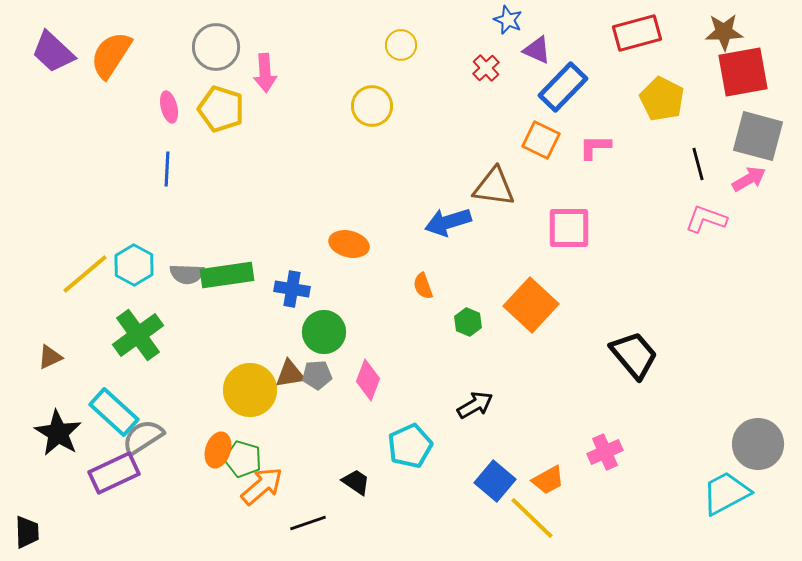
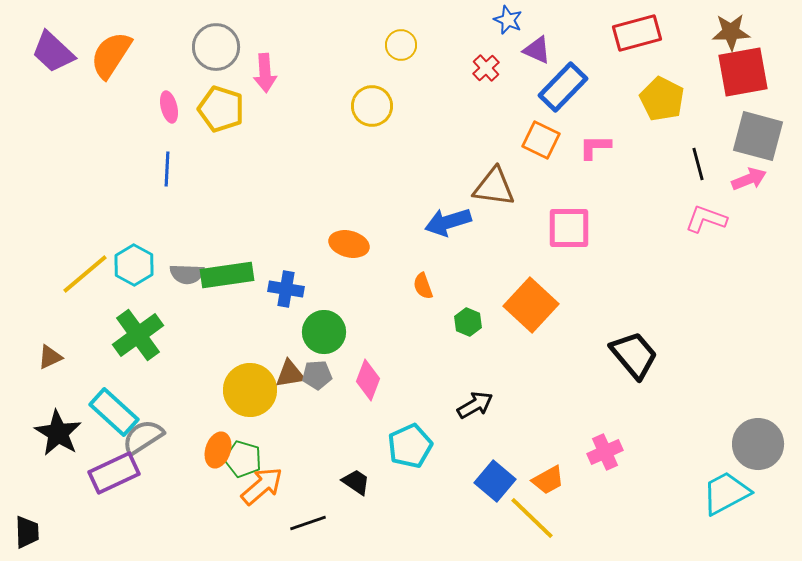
brown star at (724, 32): moved 7 px right
pink arrow at (749, 179): rotated 8 degrees clockwise
blue cross at (292, 289): moved 6 px left
